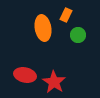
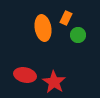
orange rectangle: moved 3 px down
